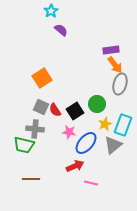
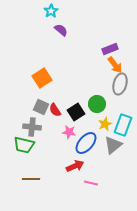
purple rectangle: moved 1 px left, 1 px up; rotated 14 degrees counterclockwise
black square: moved 1 px right, 1 px down
gray cross: moved 3 px left, 2 px up
